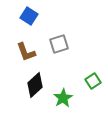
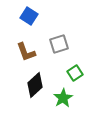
green square: moved 18 px left, 8 px up
